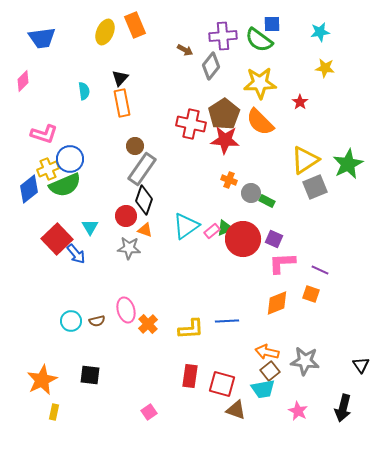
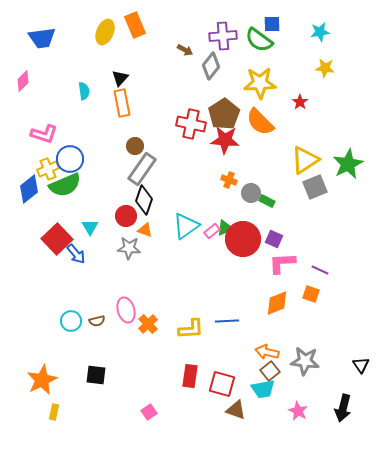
black square at (90, 375): moved 6 px right
